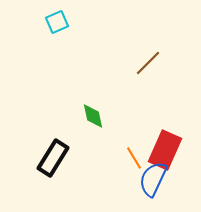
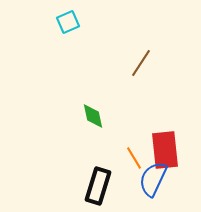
cyan square: moved 11 px right
brown line: moved 7 px left; rotated 12 degrees counterclockwise
red rectangle: rotated 30 degrees counterclockwise
black rectangle: moved 45 px right, 28 px down; rotated 15 degrees counterclockwise
